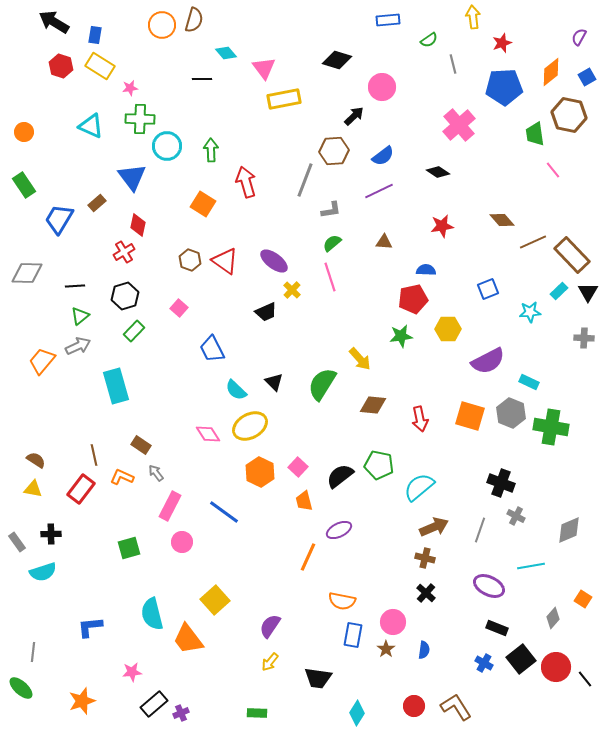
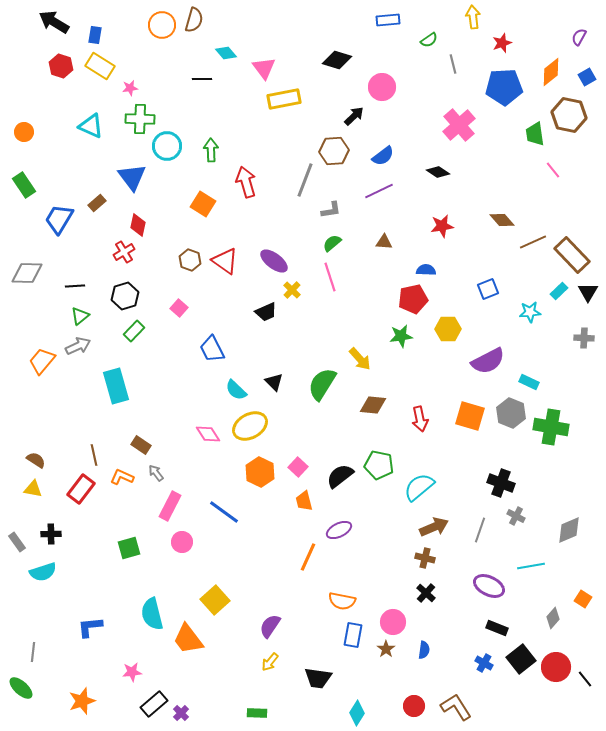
purple cross at (181, 713): rotated 21 degrees counterclockwise
